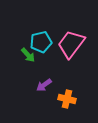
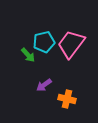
cyan pentagon: moved 3 px right
